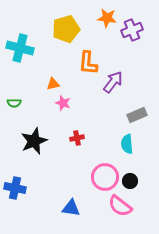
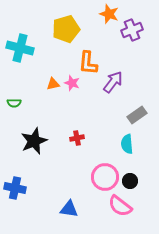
orange star: moved 2 px right, 4 px up; rotated 12 degrees clockwise
pink star: moved 9 px right, 20 px up
gray rectangle: rotated 12 degrees counterclockwise
blue triangle: moved 2 px left, 1 px down
